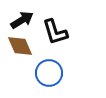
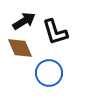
black arrow: moved 2 px right, 1 px down
brown diamond: moved 2 px down
